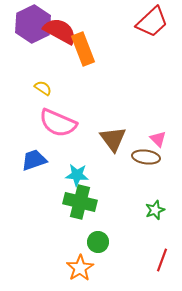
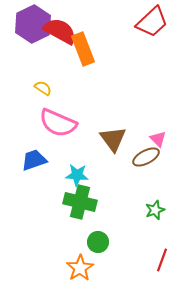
brown ellipse: rotated 36 degrees counterclockwise
